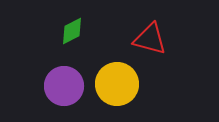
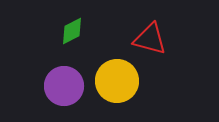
yellow circle: moved 3 px up
